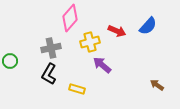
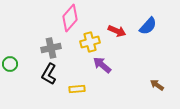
green circle: moved 3 px down
yellow rectangle: rotated 21 degrees counterclockwise
